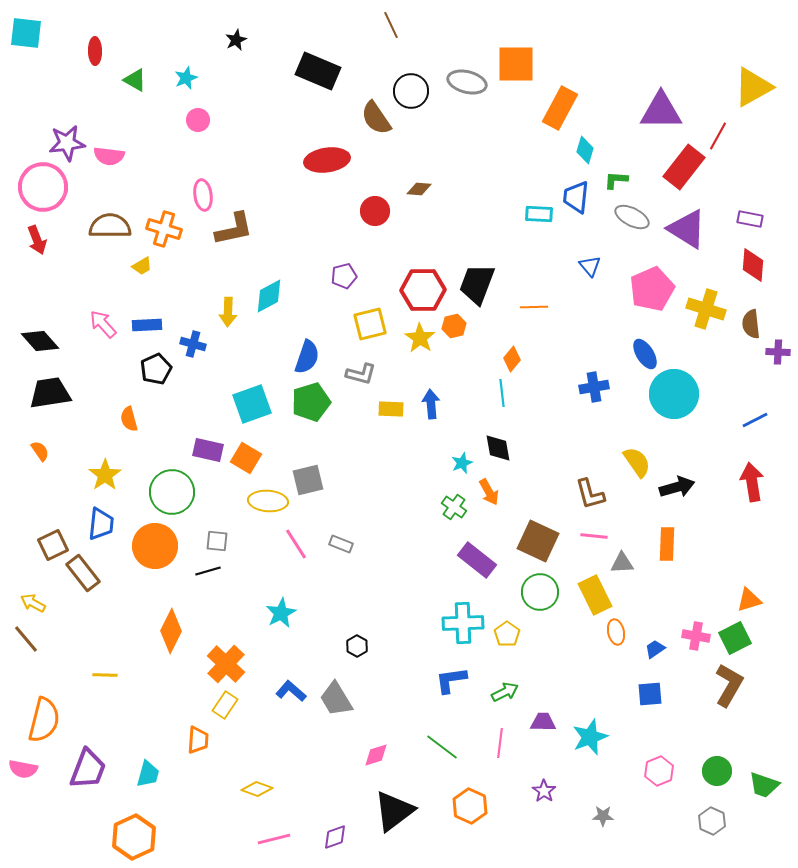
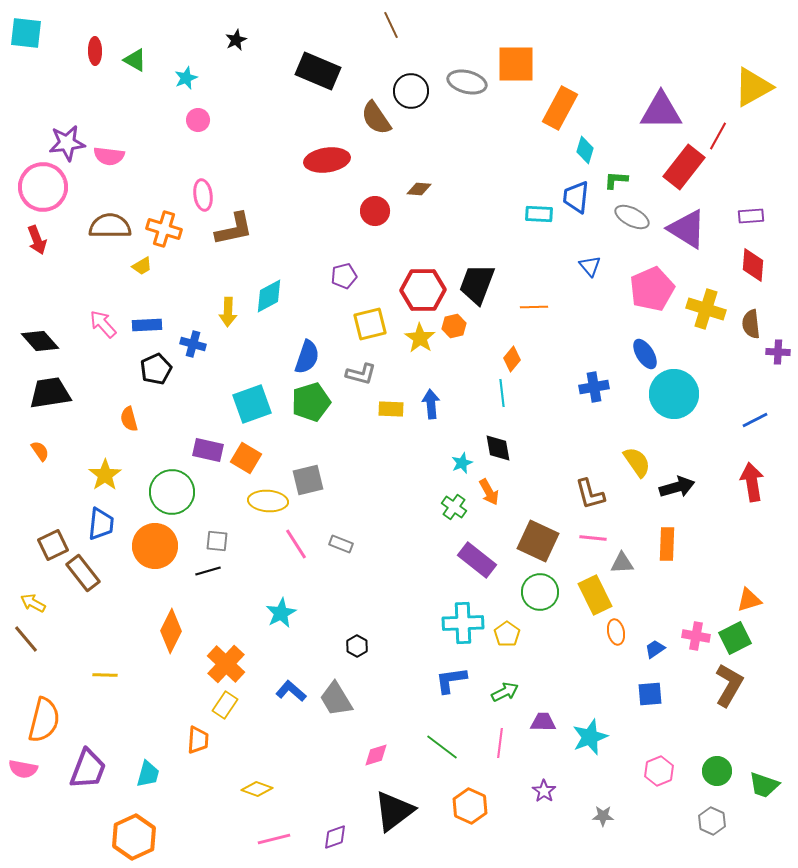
green triangle at (135, 80): moved 20 px up
purple rectangle at (750, 219): moved 1 px right, 3 px up; rotated 15 degrees counterclockwise
pink line at (594, 536): moved 1 px left, 2 px down
